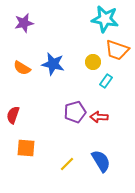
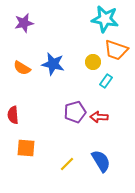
orange trapezoid: moved 1 px left
red semicircle: rotated 24 degrees counterclockwise
